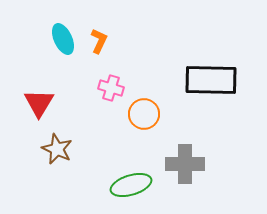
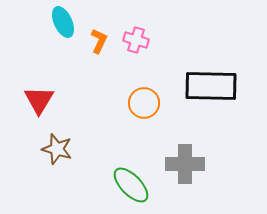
cyan ellipse: moved 17 px up
black rectangle: moved 6 px down
pink cross: moved 25 px right, 48 px up
red triangle: moved 3 px up
orange circle: moved 11 px up
brown star: rotated 8 degrees counterclockwise
green ellipse: rotated 63 degrees clockwise
